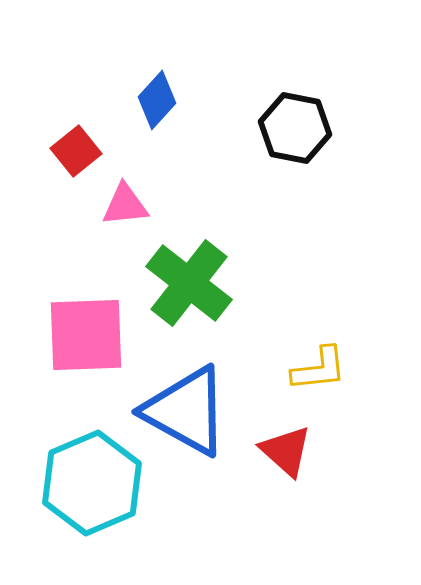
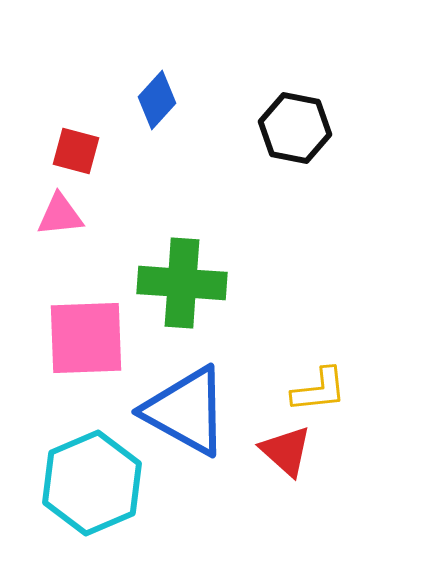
red square: rotated 36 degrees counterclockwise
pink triangle: moved 65 px left, 10 px down
green cross: moved 7 px left; rotated 34 degrees counterclockwise
pink square: moved 3 px down
yellow L-shape: moved 21 px down
